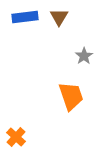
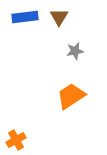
gray star: moved 9 px left, 5 px up; rotated 24 degrees clockwise
orange trapezoid: rotated 104 degrees counterclockwise
orange cross: moved 3 px down; rotated 18 degrees clockwise
